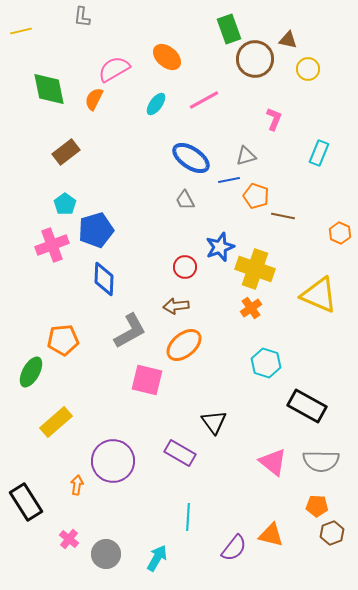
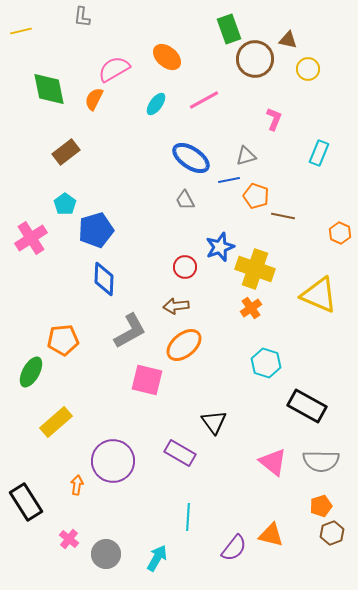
pink cross at (52, 245): moved 21 px left, 7 px up; rotated 12 degrees counterclockwise
orange pentagon at (317, 506): moved 4 px right; rotated 20 degrees counterclockwise
